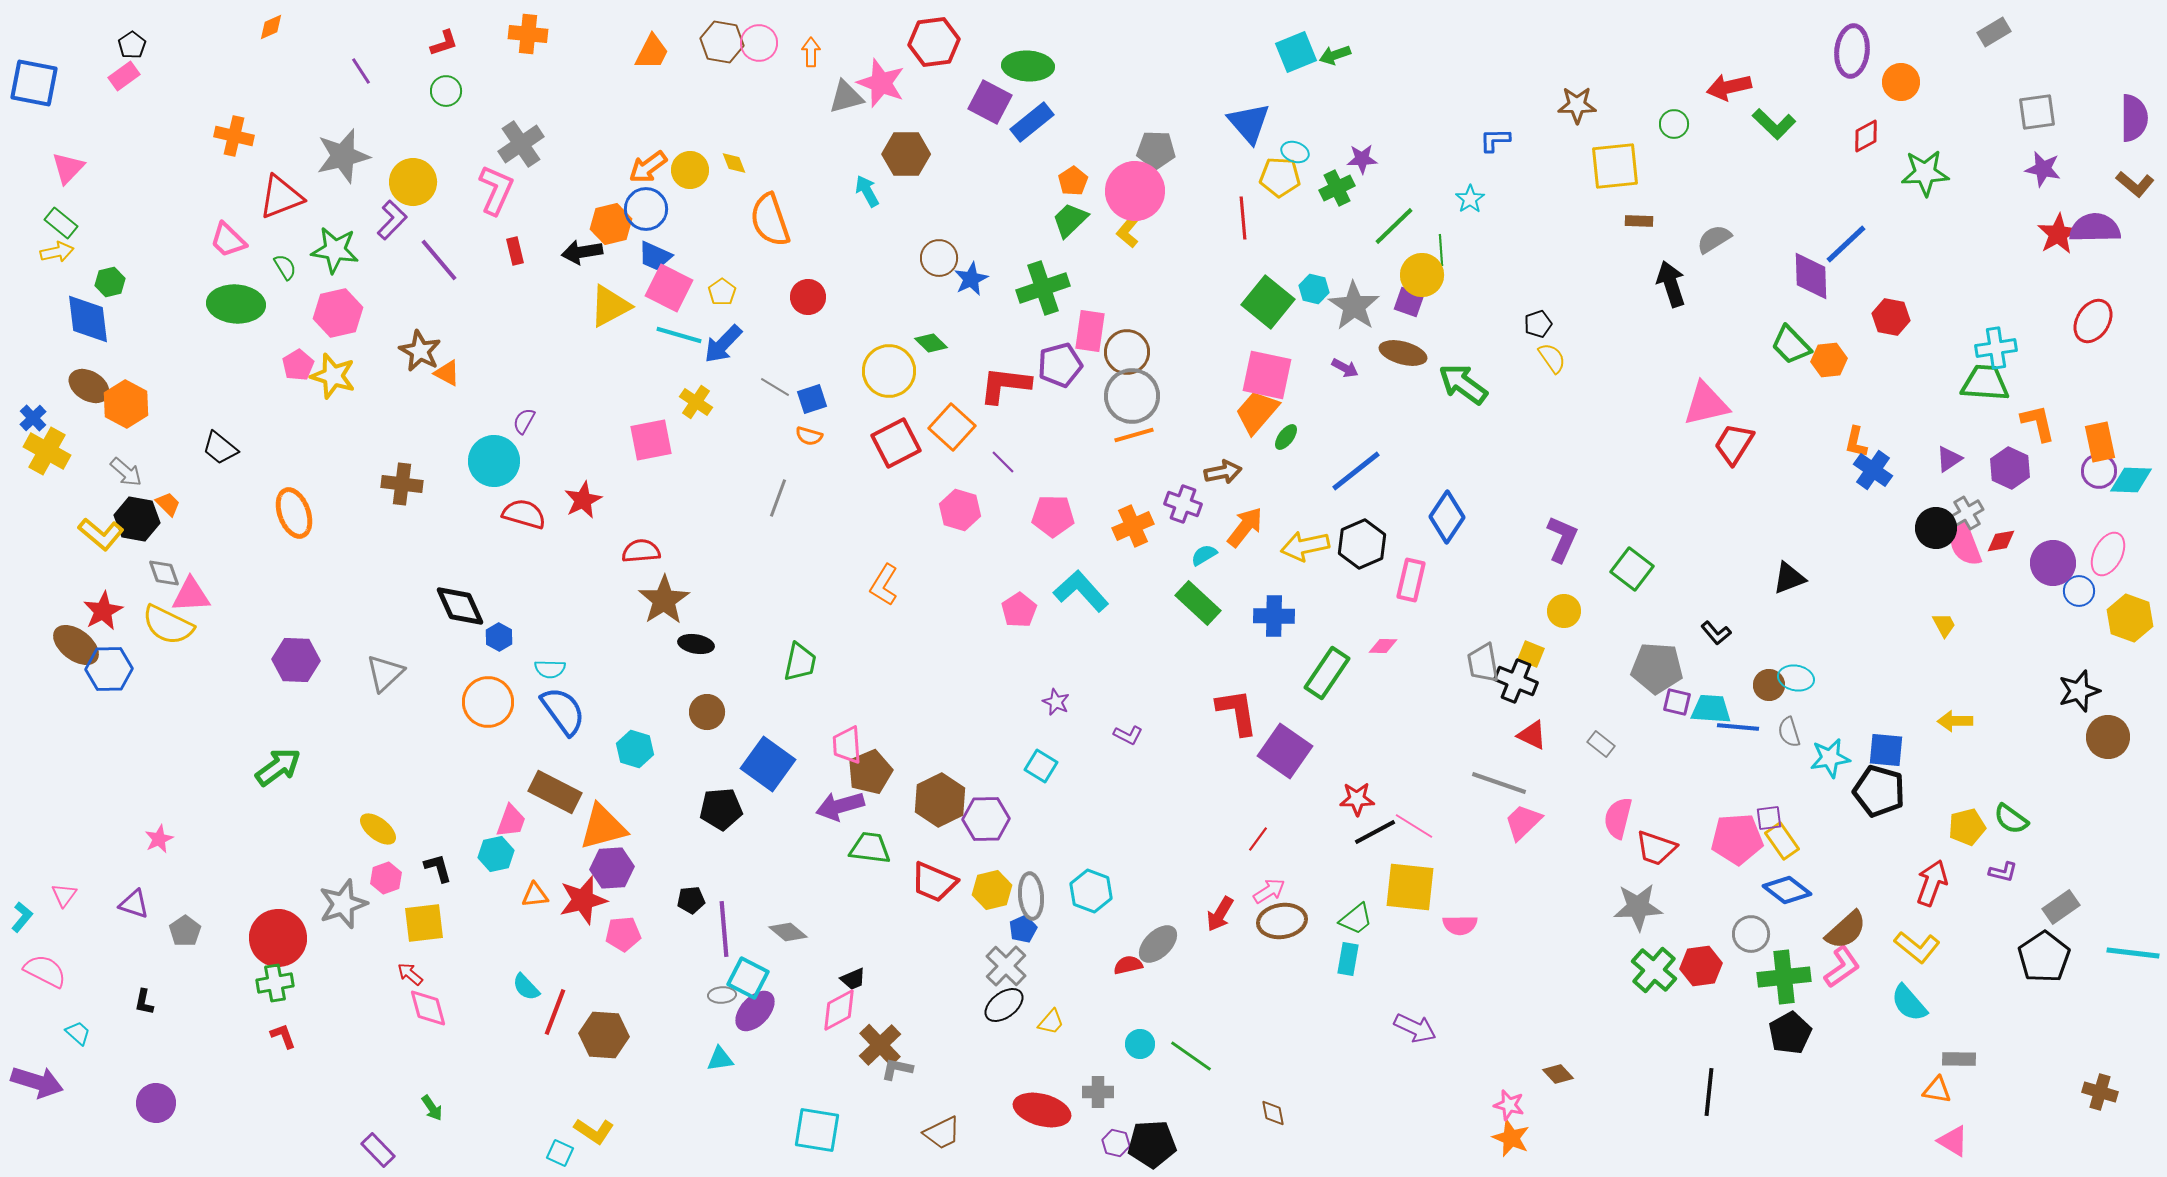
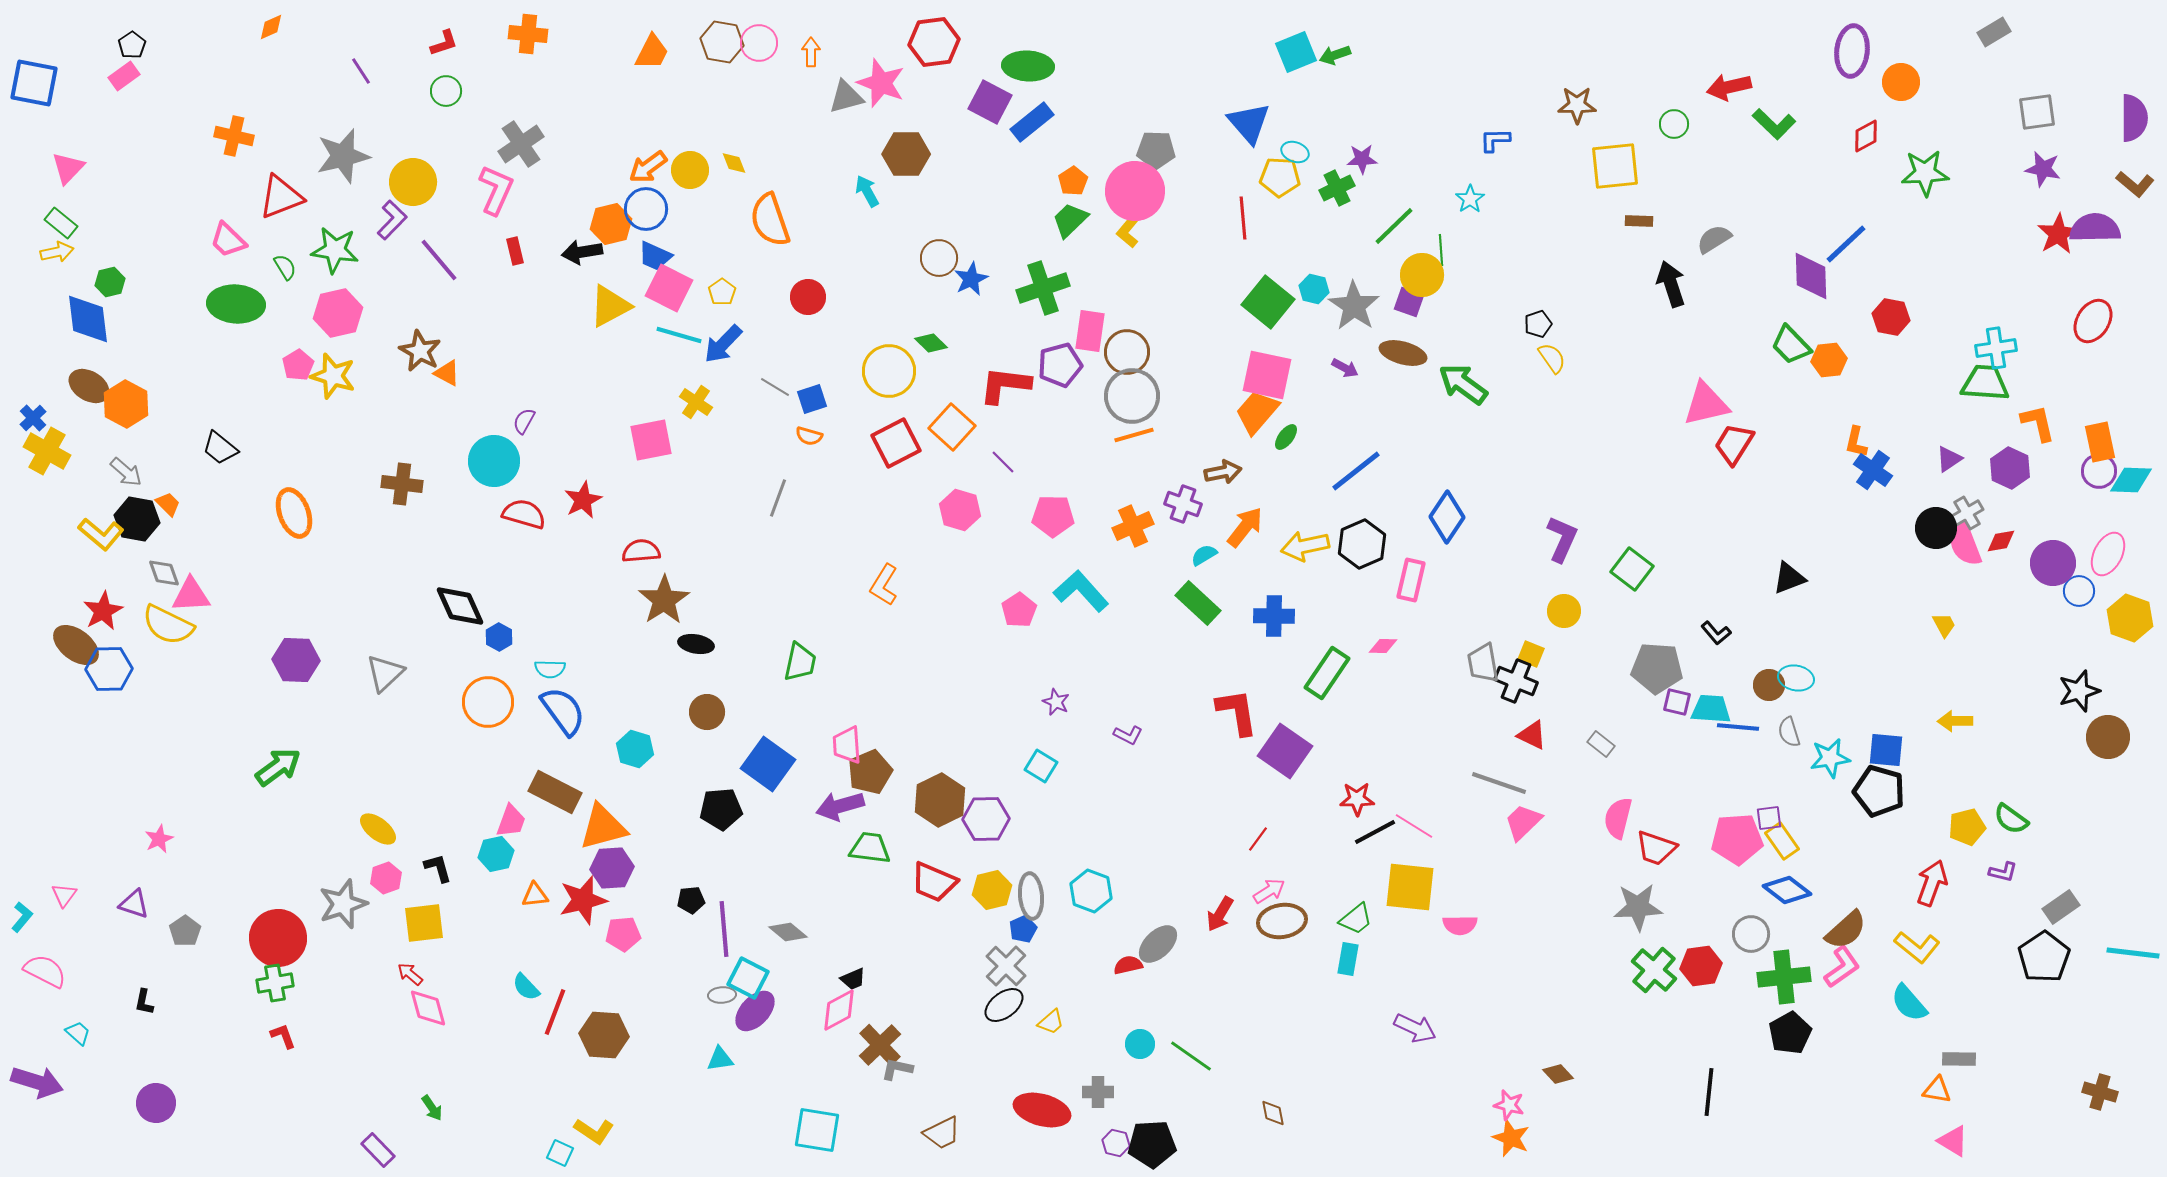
yellow trapezoid at (1051, 1022): rotated 8 degrees clockwise
